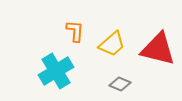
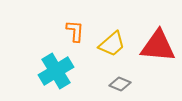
red triangle: moved 3 px up; rotated 9 degrees counterclockwise
